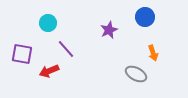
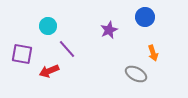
cyan circle: moved 3 px down
purple line: moved 1 px right
